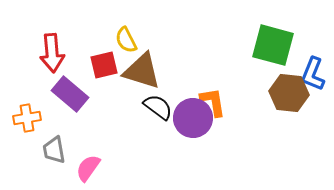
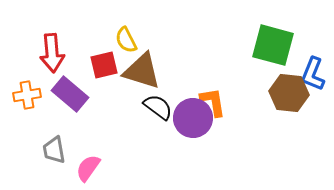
orange cross: moved 23 px up
